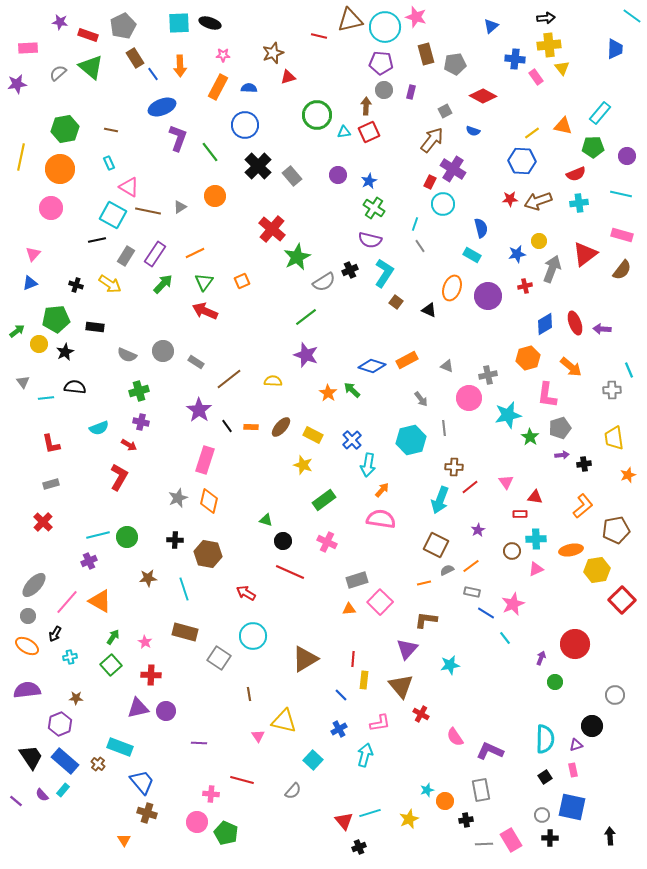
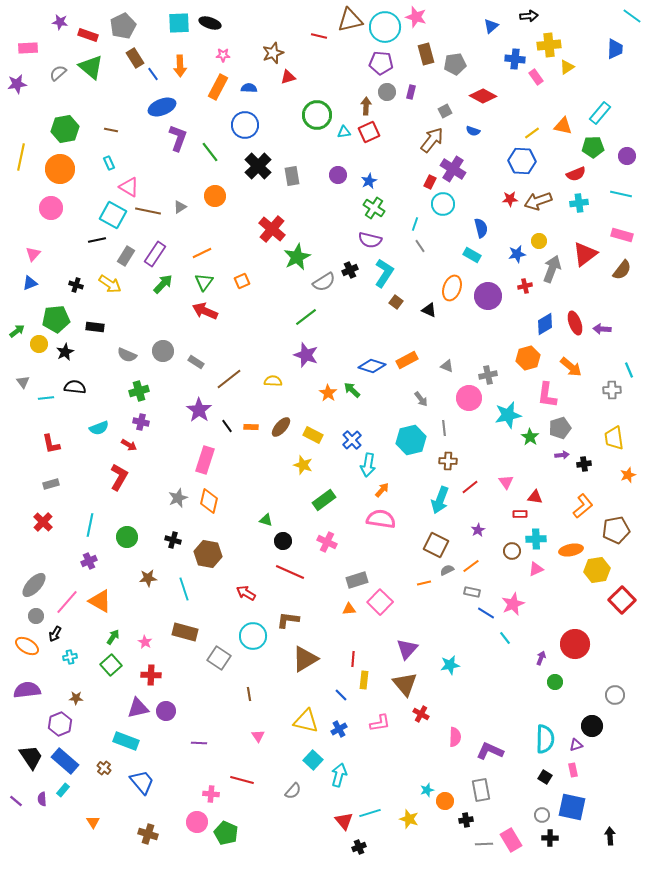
black arrow at (546, 18): moved 17 px left, 2 px up
yellow triangle at (562, 68): moved 5 px right, 1 px up; rotated 35 degrees clockwise
gray circle at (384, 90): moved 3 px right, 2 px down
gray rectangle at (292, 176): rotated 30 degrees clockwise
orange line at (195, 253): moved 7 px right
brown cross at (454, 467): moved 6 px left, 6 px up
cyan line at (98, 535): moved 8 px left, 10 px up; rotated 65 degrees counterclockwise
black cross at (175, 540): moved 2 px left; rotated 14 degrees clockwise
gray circle at (28, 616): moved 8 px right
brown L-shape at (426, 620): moved 138 px left
brown triangle at (401, 686): moved 4 px right, 2 px up
yellow triangle at (284, 721): moved 22 px right
pink semicircle at (455, 737): rotated 144 degrees counterclockwise
cyan rectangle at (120, 747): moved 6 px right, 6 px up
cyan arrow at (365, 755): moved 26 px left, 20 px down
brown cross at (98, 764): moved 6 px right, 4 px down
black square at (545, 777): rotated 24 degrees counterclockwise
purple semicircle at (42, 795): moved 4 px down; rotated 40 degrees clockwise
brown cross at (147, 813): moved 1 px right, 21 px down
yellow star at (409, 819): rotated 30 degrees counterclockwise
orange triangle at (124, 840): moved 31 px left, 18 px up
